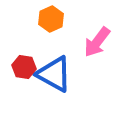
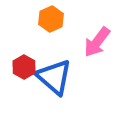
red hexagon: rotated 20 degrees clockwise
blue triangle: moved 3 px down; rotated 12 degrees clockwise
